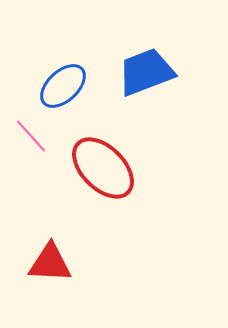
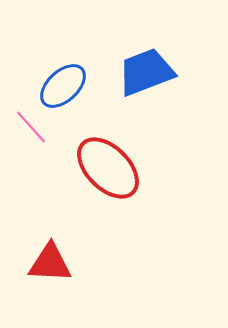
pink line: moved 9 px up
red ellipse: moved 5 px right
